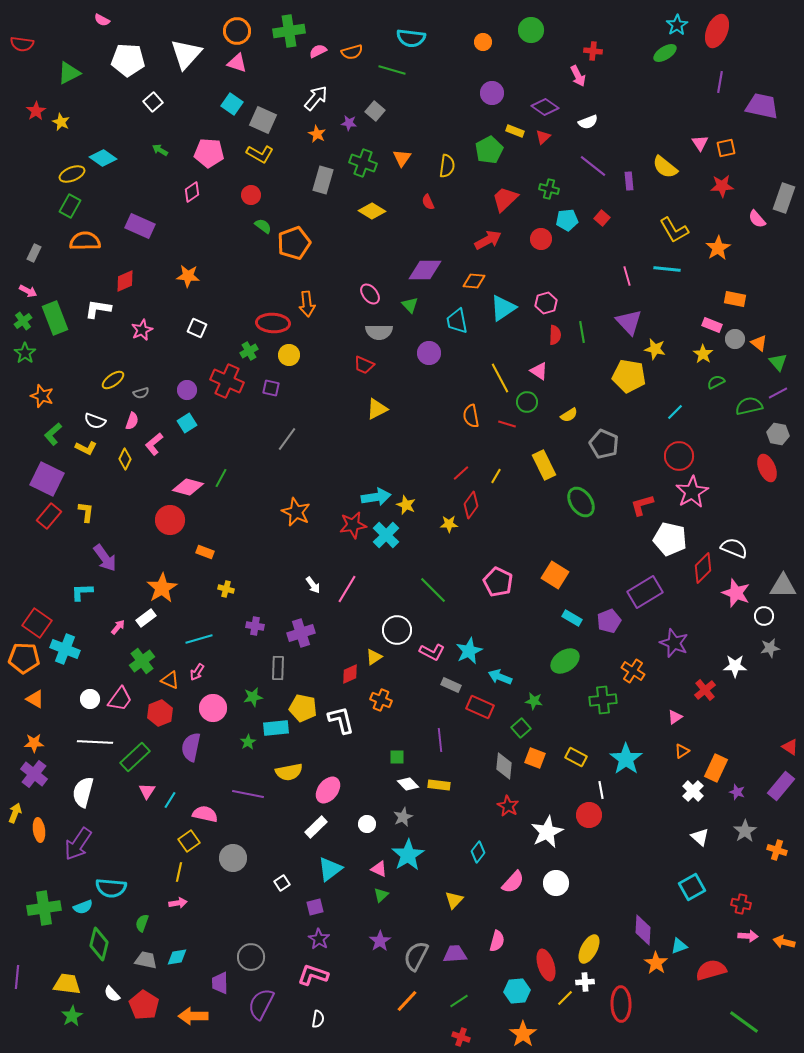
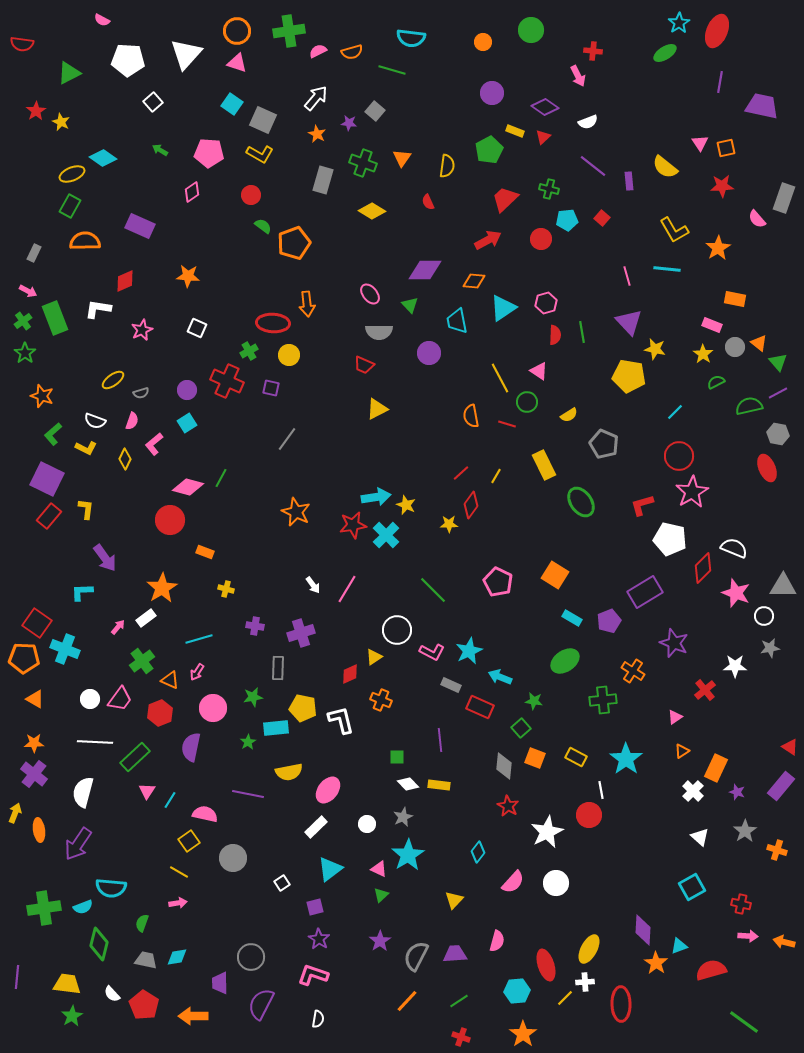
cyan star at (677, 25): moved 2 px right, 2 px up
gray circle at (735, 339): moved 8 px down
yellow L-shape at (86, 512): moved 3 px up
yellow line at (179, 872): rotated 72 degrees counterclockwise
